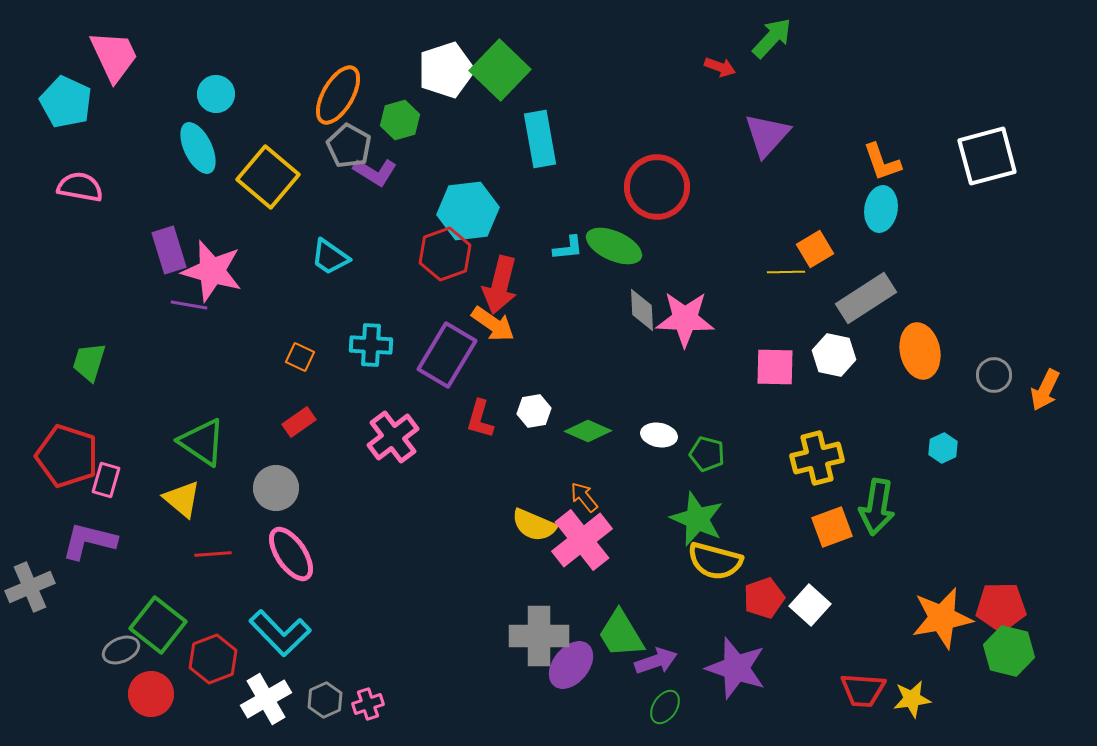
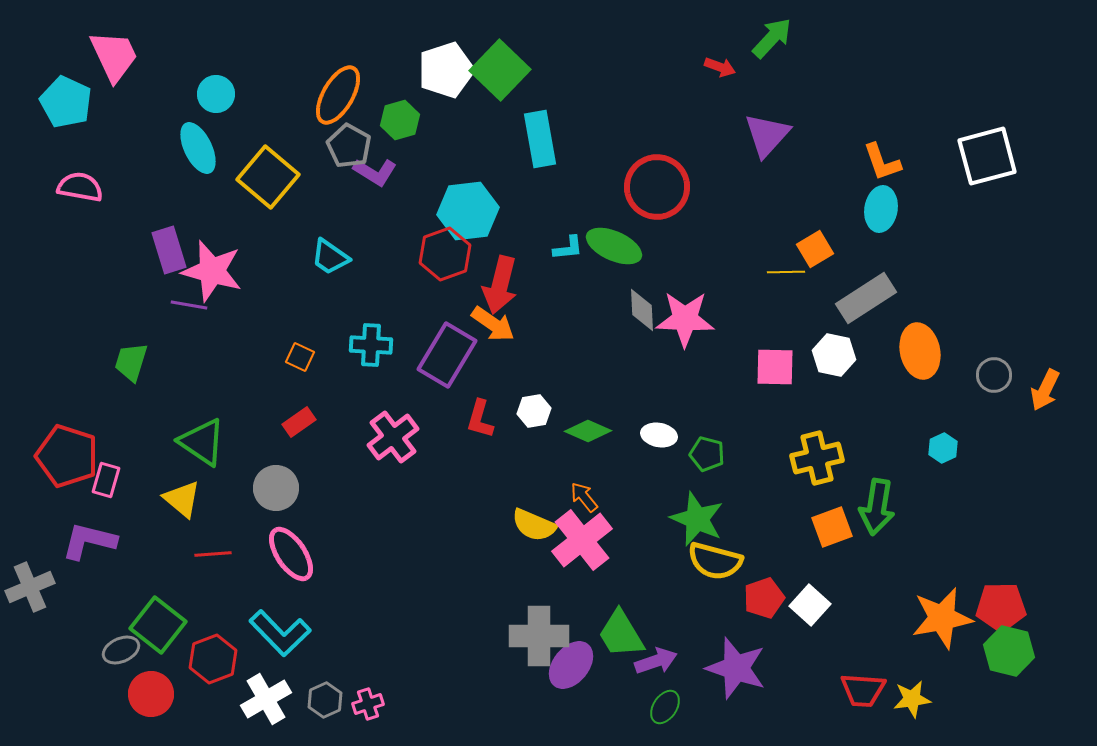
green trapezoid at (89, 362): moved 42 px right
